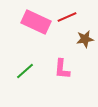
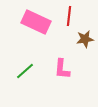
red line: moved 2 px right, 1 px up; rotated 60 degrees counterclockwise
